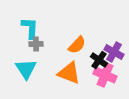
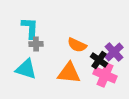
orange semicircle: rotated 72 degrees clockwise
purple cross: rotated 18 degrees clockwise
cyan triangle: rotated 40 degrees counterclockwise
orange triangle: rotated 15 degrees counterclockwise
